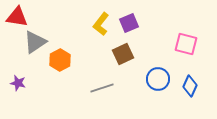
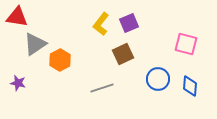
gray triangle: moved 2 px down
blue diamond: rotated 20 degrees counterclockwise
